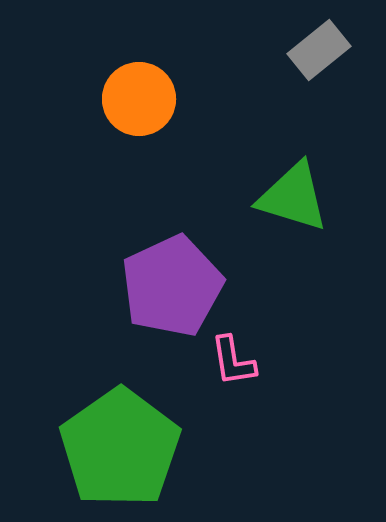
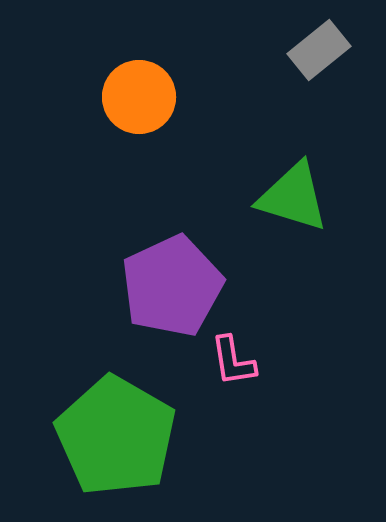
orange circle: moved 2 px up
green pentagon: moved 4 px left, 12 px up; rotated 7 degrees counterclockwise
